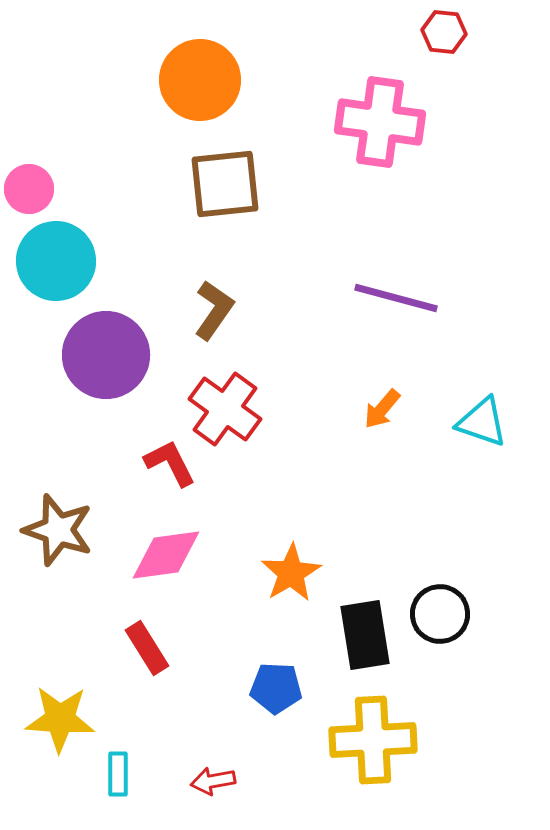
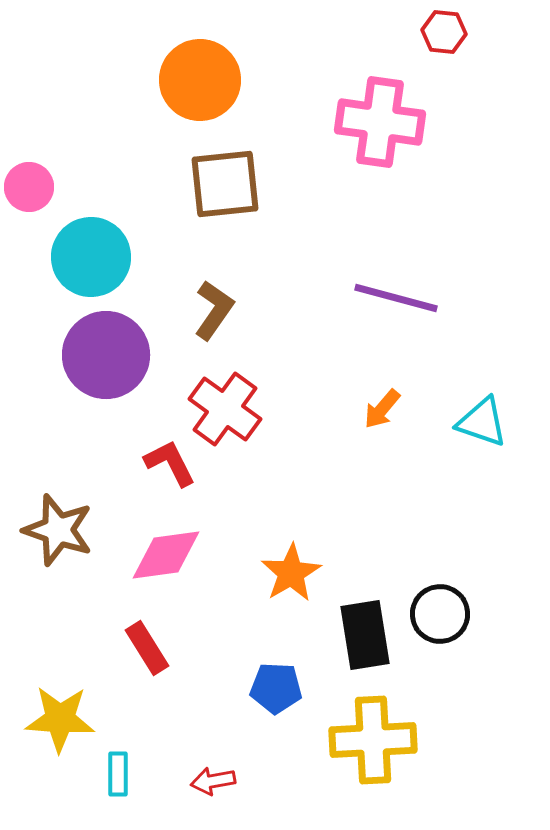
pink circle: moved 2 px up
cyan circle: moved 35 px right, 4 px up
